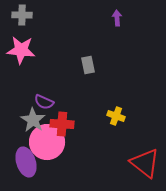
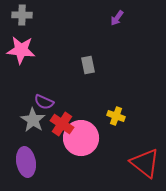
purple arrow: rotated 140 degrees counterclockwise
red cross: rotated 30 degrees clockwise
pink circle: moved 34 px right, 4 px up
purple ellipse: rotated 8 degrees clockwise
